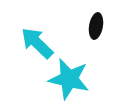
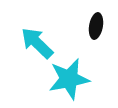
cyan star: rotated 24 degrees counterclockwise
